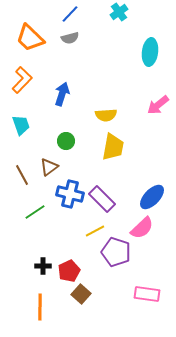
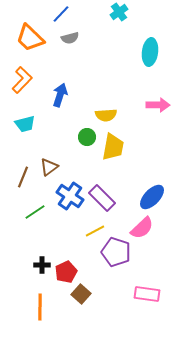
blue line: moved 9 px left
blue arrow: moved 2 px left, 1 px down
pink arrow: rotated 140 degrees counterclockwise
cyan trapezoid: moved 4 px right, 1 px up; rotated 95 degrees clockwise
green circle: moved 21 px right, 4 px up
brown line: moved 1 px right, 2 px down; rotated 50 degrees clockwise
blue cross: moved 2 px down; rotated 20 degrees clockwise
purple rectangle: moved 1 px up
black cross: moved 1 px left, 1 px up
red pentagon: moved 3 px left, 1 px down
